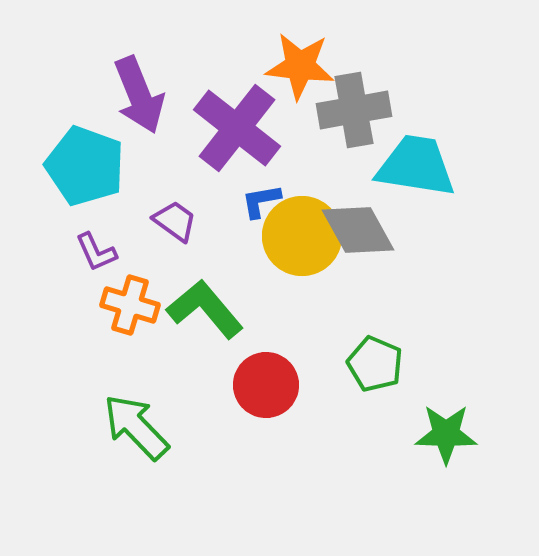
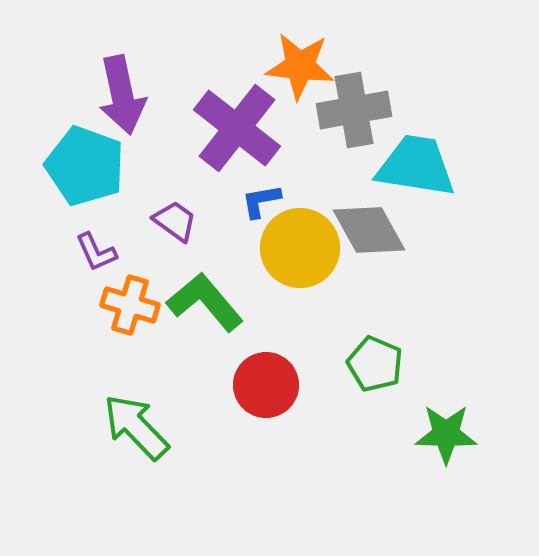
purple arrow: moved 17 px left; rotated 10 degrees clockwise
gray diamond: moved 11 px right
yellow circle: moved 2 px left, 12 px down
green L-shape: moved 7 px up
